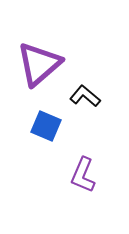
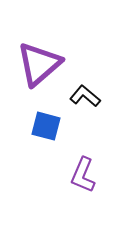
blue square: rotated 8 degrees counterclockwise
